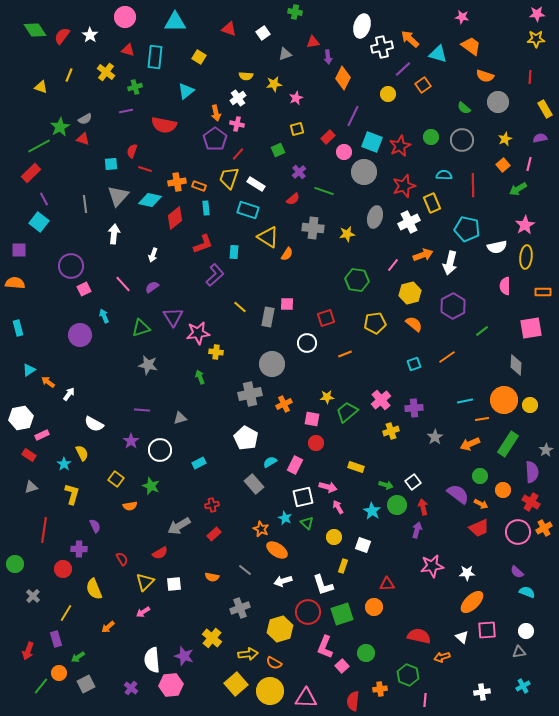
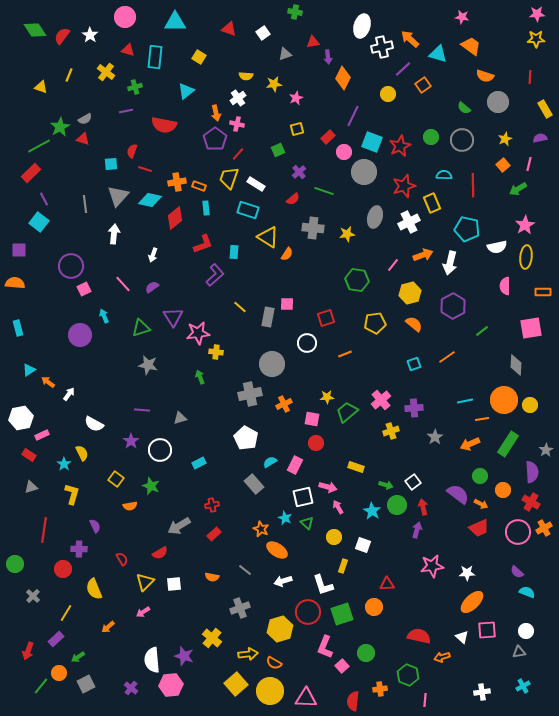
purple rectangle at (56, 639): rotated 63 degrees clockwise
